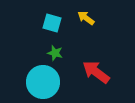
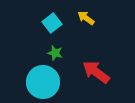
cyan square: rotated 36 degrees clockwise
